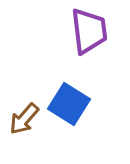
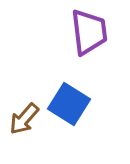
purple trapezoid: moved 1 px down
